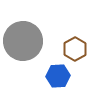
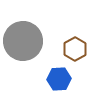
blue hexagon: moved 1 px right, 3 px down
